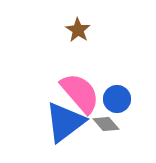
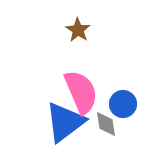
pink semicircle: moved 1 px right, 1 px up; rotated 18 degrees clockwise
blue circle: moved 6 px right, 5 px down
gray diamond: rotated 32 degrees clockwise
